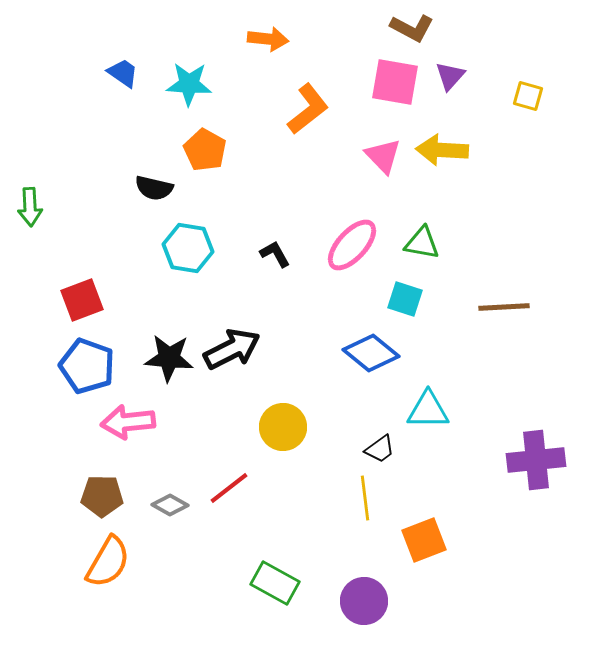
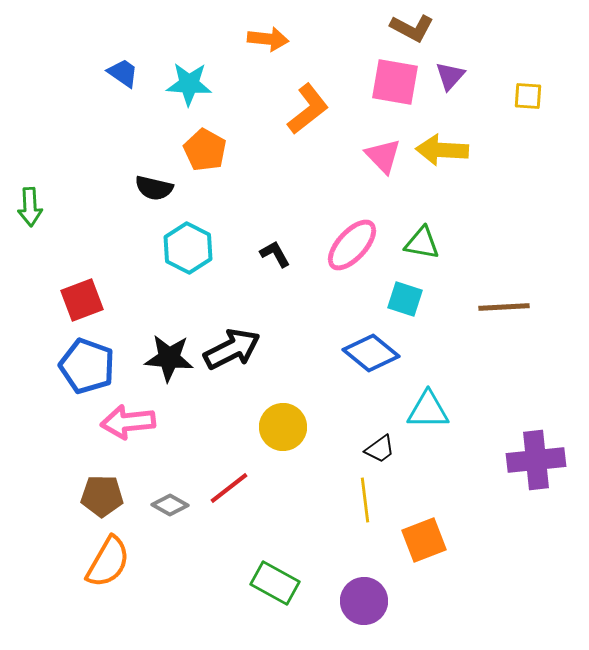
yellow square: rotated 12 degrees counterclockwise
cyan hexagon: rotated 18 degrees clockwise
yellow line: moved 2 px down
